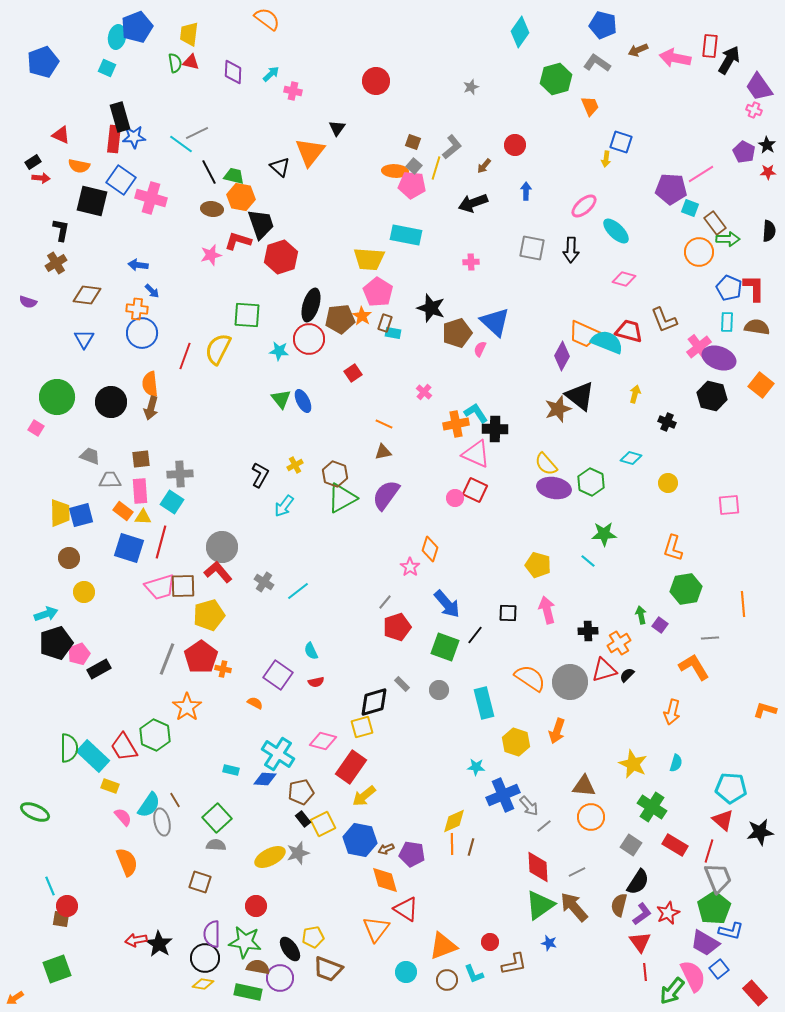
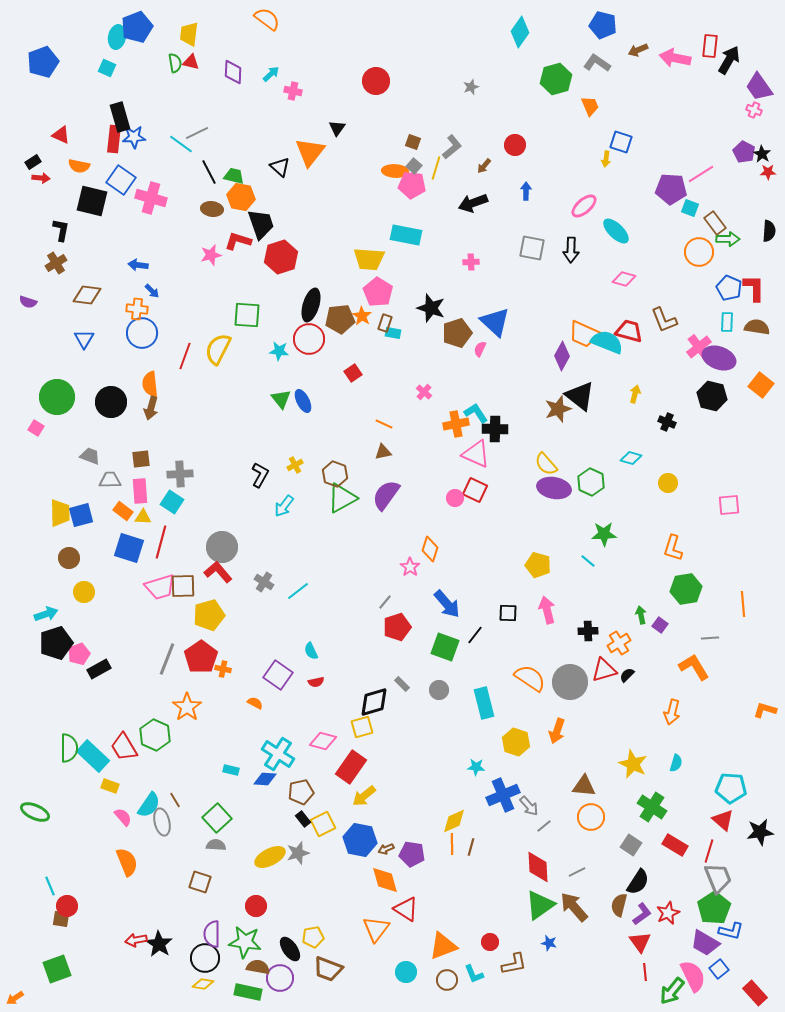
black star at (767, 145): moved 5 px left, 9 px down
